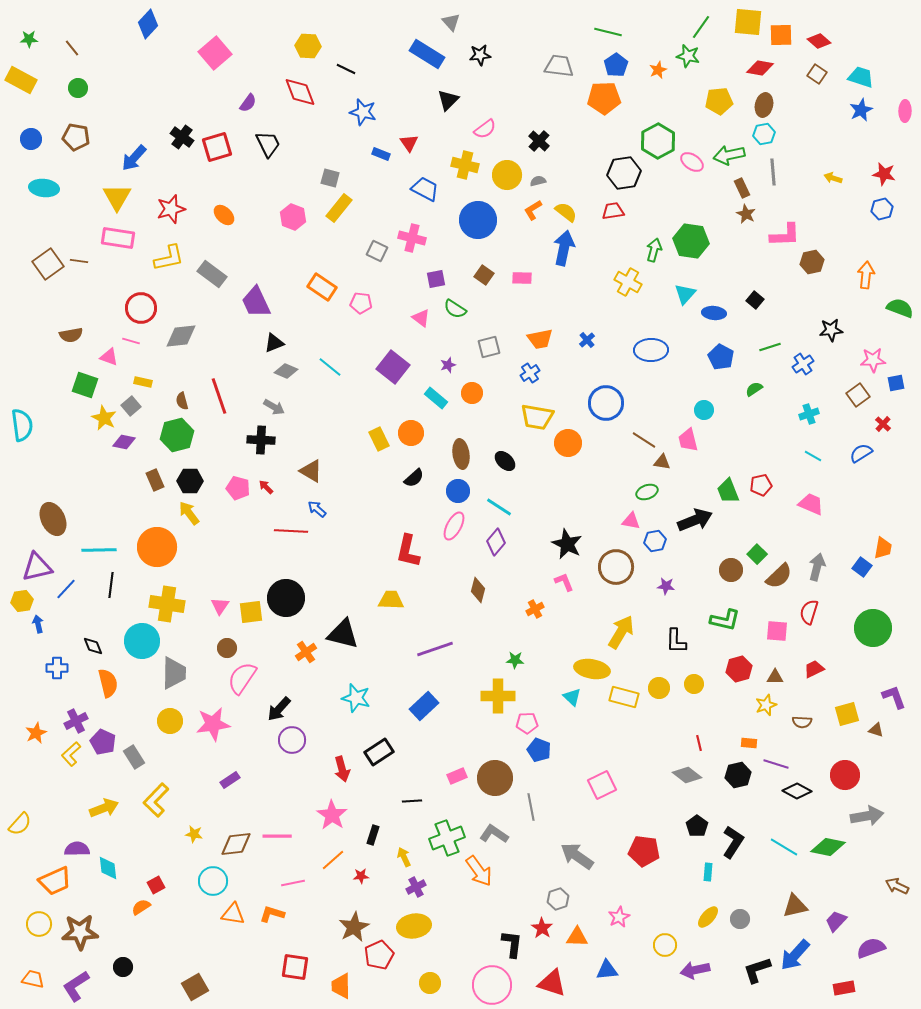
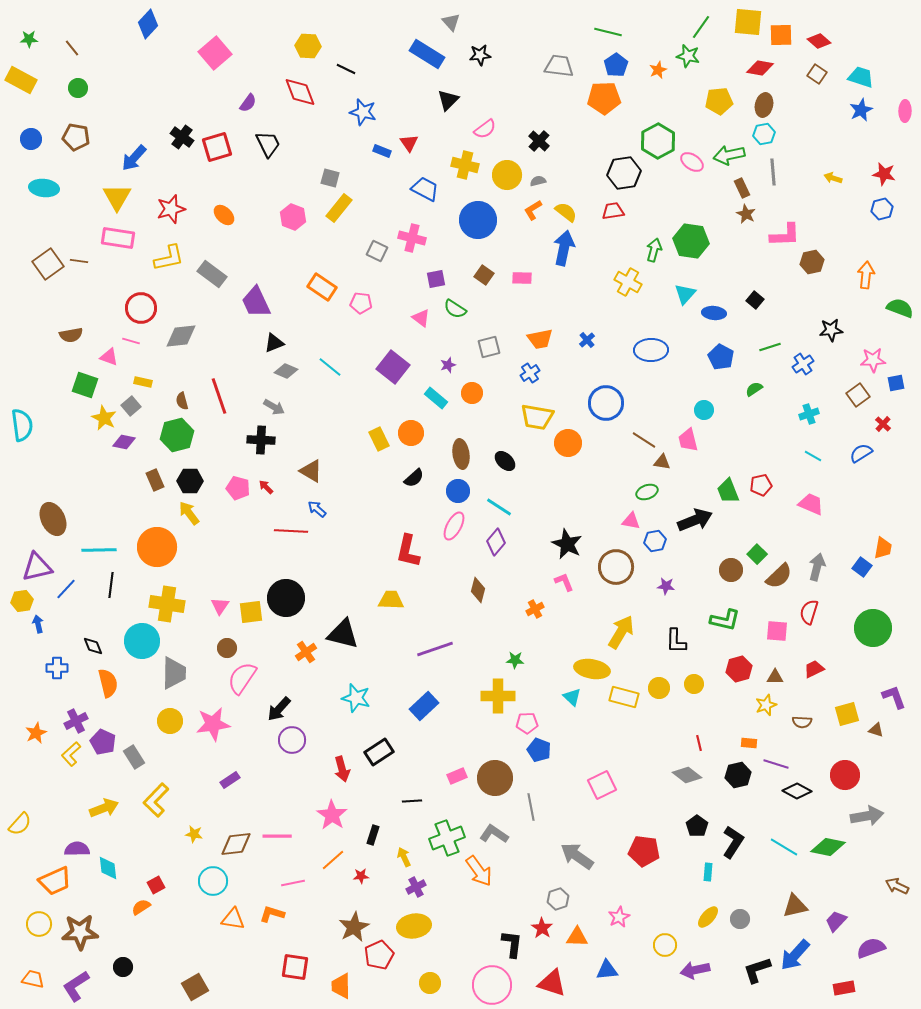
blue rectangle at (381, 154): moved 1 px right, 3 px up
orange triangle at (233, 914): moved 5 px down
